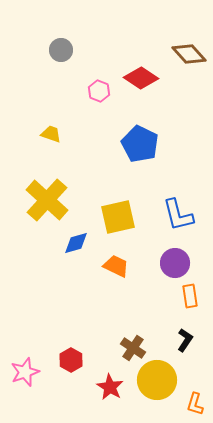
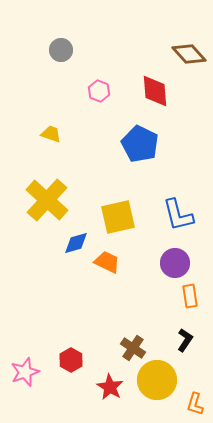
red diamond: moved 14 px right, 13 px down; rotated 52 degrees clockwise
orange trapezoid: moved 9 px left, 4 px up
